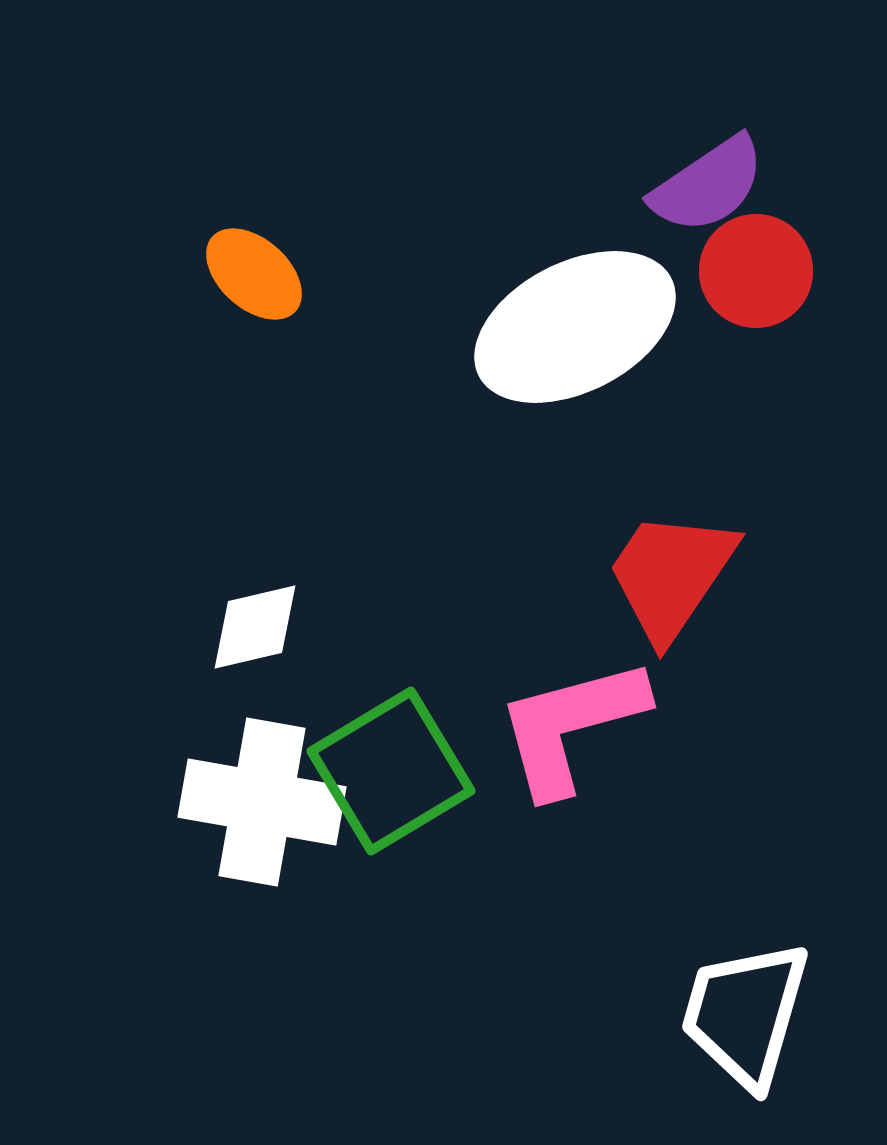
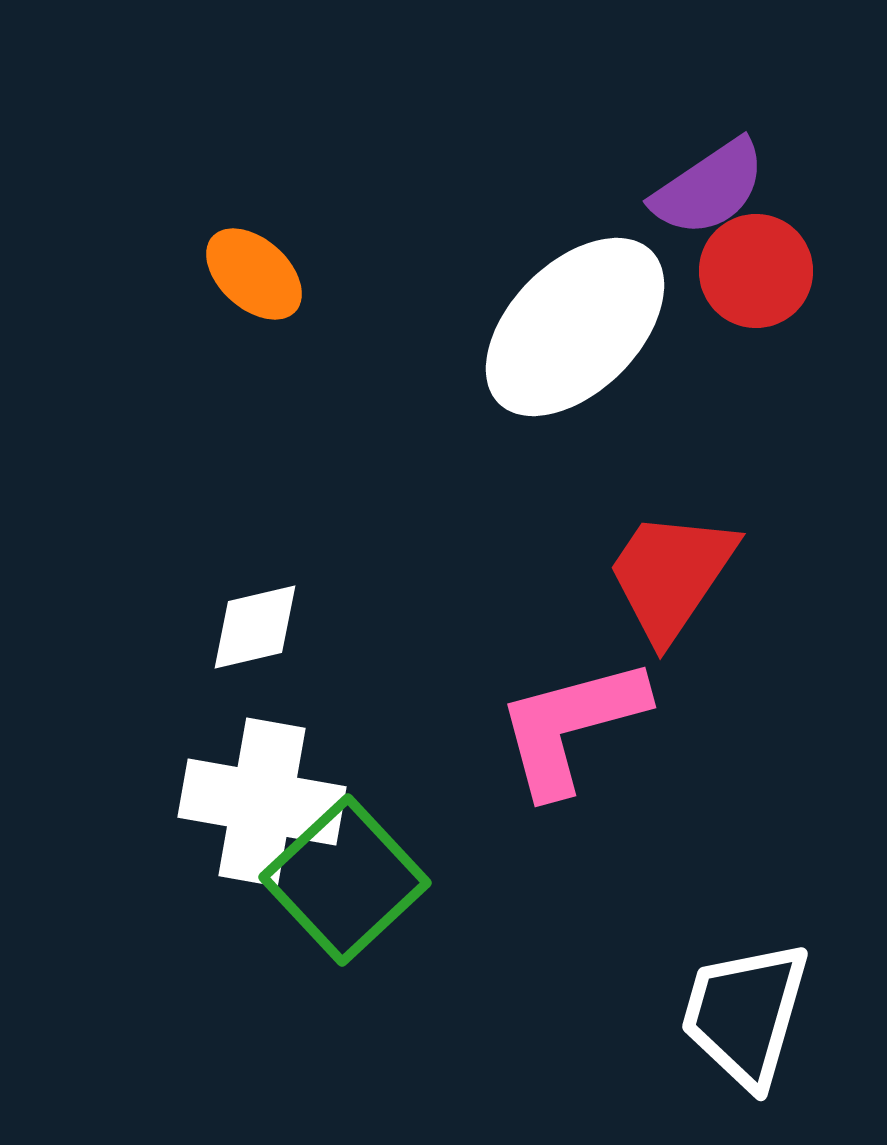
purple semicircle: moved 1 px right, 3 px down
white ellipse: rotated 18 degrees counterclockwise
green square: moved 46 px left, 109 px down; rotated 12 degrees counterclockwise
